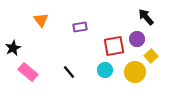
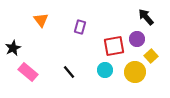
purple rectangle: rotated 64 degrees counterclockwise
